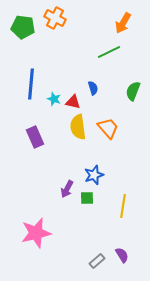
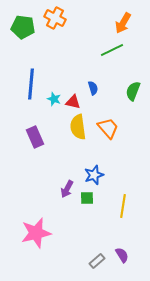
green line: moved 3 px right, 2 px up
